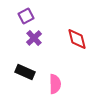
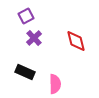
red diamond: moved 1 px left, 2 px down
